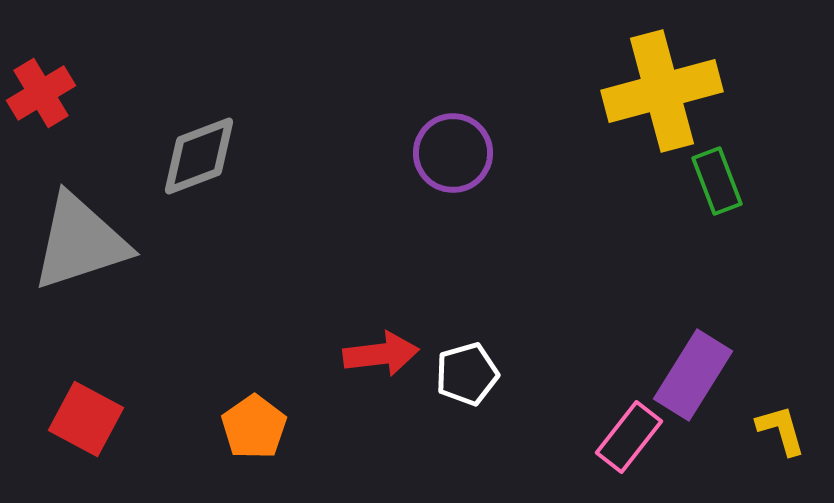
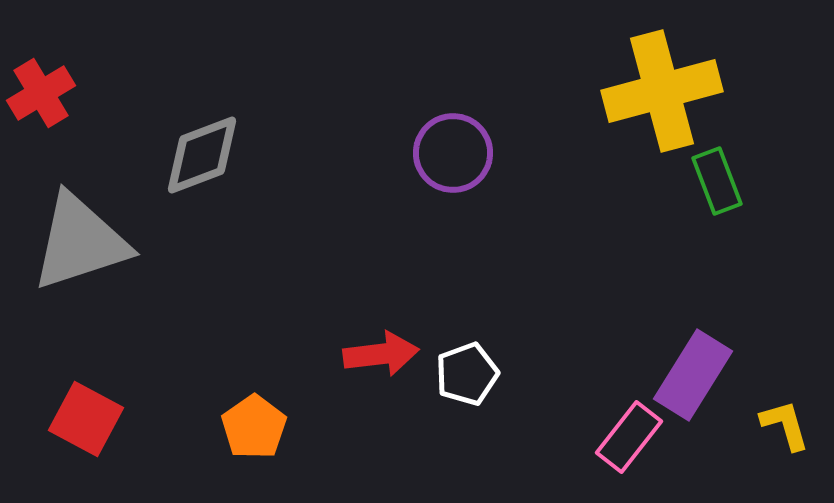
gray diamond: moved 3 px right, 1 px up
white pentagon: rotated 4 degrees counterclockwise
yellow L-shape: moved 4 px right, 5 px up
